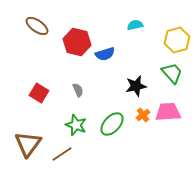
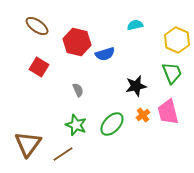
yellow hexagon: rotated 20 degrees counterclockwise
green trapezoid: rotated 20 degrees clockwise
red square: moved 26 px up
pink trapezoid: rotated 100 degrees counterclockwise
brown line: moved 1 px right
